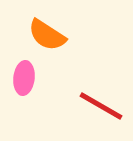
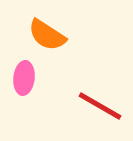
red line: moved 1 px left
